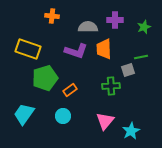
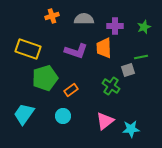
orange cross: rotated 24 degrees counterclockwise
purple cross: moved 6 px down
gray semicircle: moved 4 px left, 8 px up
orange trapezoid: moved 1 px up
green cross: rotated 36 degrees clockwise
orange rectangle: moved 1 px right
pink triangle: rotated 12 degrees clockwise
cyan star: moved 2 px up; rotated 24 degrees clockwise
